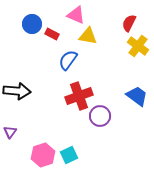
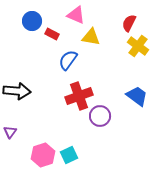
blue circle: moved 3 px up
yellow triangle: moved 3 px right, 1 px down
